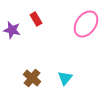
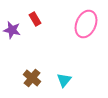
red rectangle: moved 1 px left
pink ellipse: rotated 12 degrees counterclockwise
cyan triangle: moved 1 px left, 2 px down
